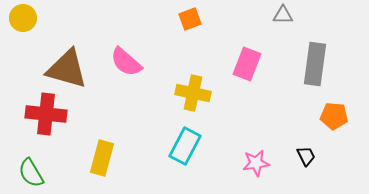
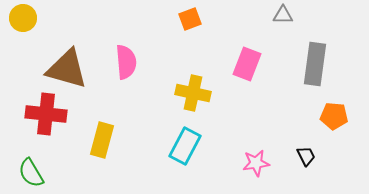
pink semicircle: rotated 136 degrees counterclockwise
yellow rectangle: moved 18 px up
